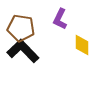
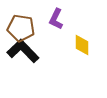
purple L-shape: moved 4 px left
